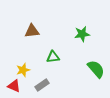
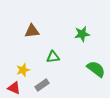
green semicircle: rotated 12 degrees counterclockwise
red triangle: moved 2 px down
